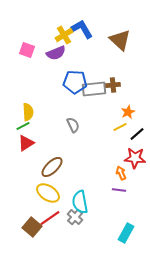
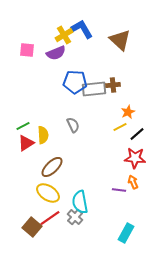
pink square: rotated 14 degrees counterclockwise
yellow semicircle: moved 15 px right, 23 px down
orange arrow: moved 12 px right, 9 px down
